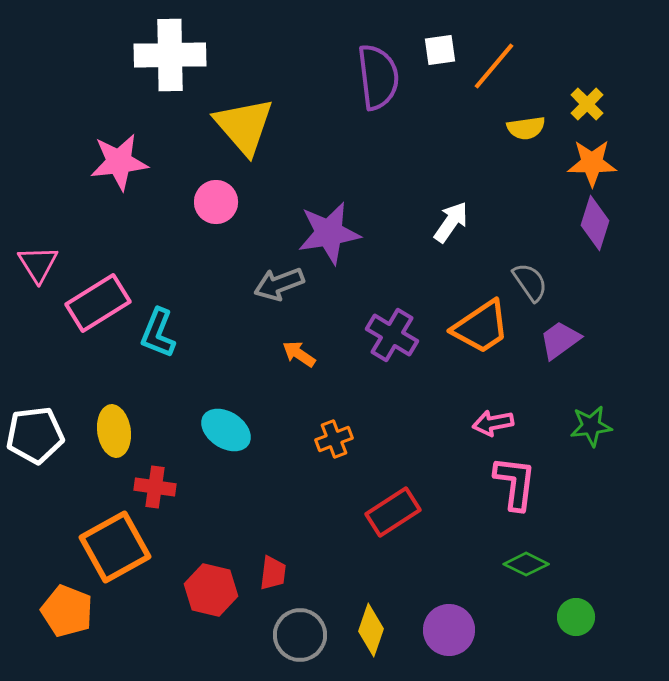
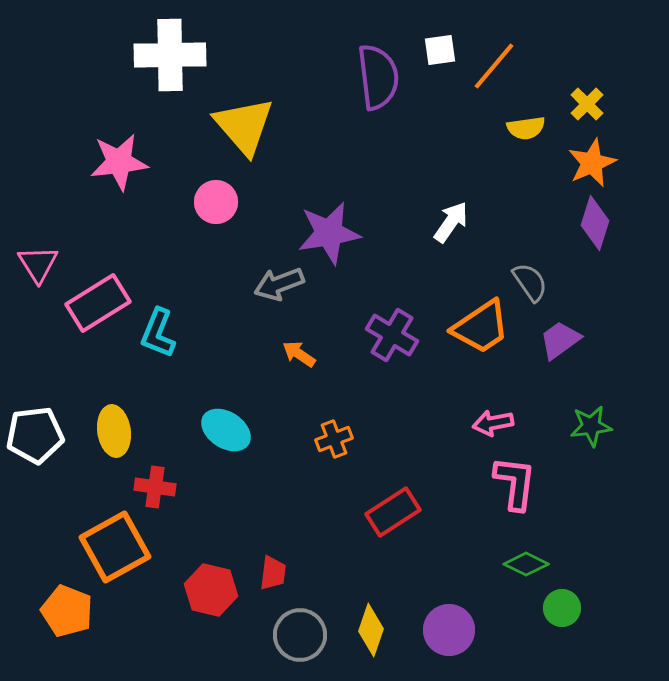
orange star: rotated 24 degrees counterclockwise
green circle: moved 14 px left, 9 px up
